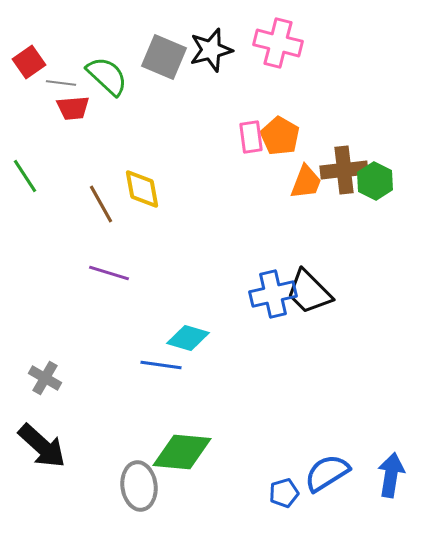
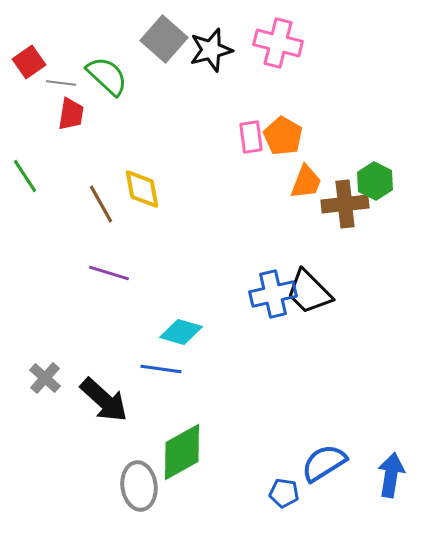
gray square: moved 18 px up; rotated 18 degrees clockwise
red trapezoid: moved 2 px left, 6 px down; rotated 76 degrees counterclockwise
orange pentagon: moved 3 px right
brown cross: moved 1 px right, 34 px down
cyan diamond: moved 7 px left, 6 px up
blue line: moved 4 px down
gray cross: rotated 12 degrees clockwise
black arrow: moved 62 px right, 46 px up
green diamond: rotated 34 degrees counterclockwise
blue semicircle: moved 3 px left, 10 px up
blue pentagon: rotated 24 degrees clockwise
